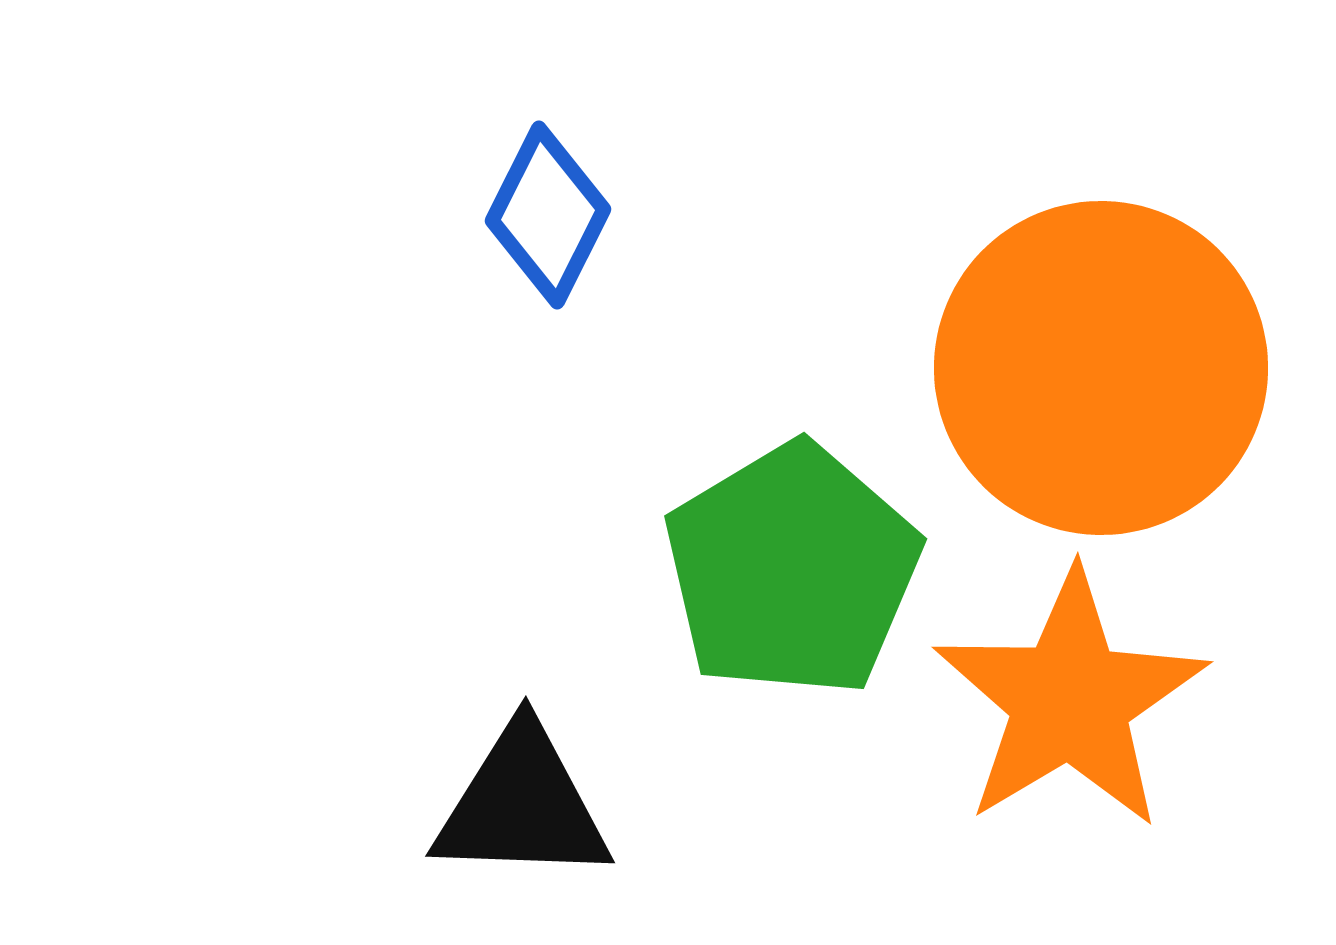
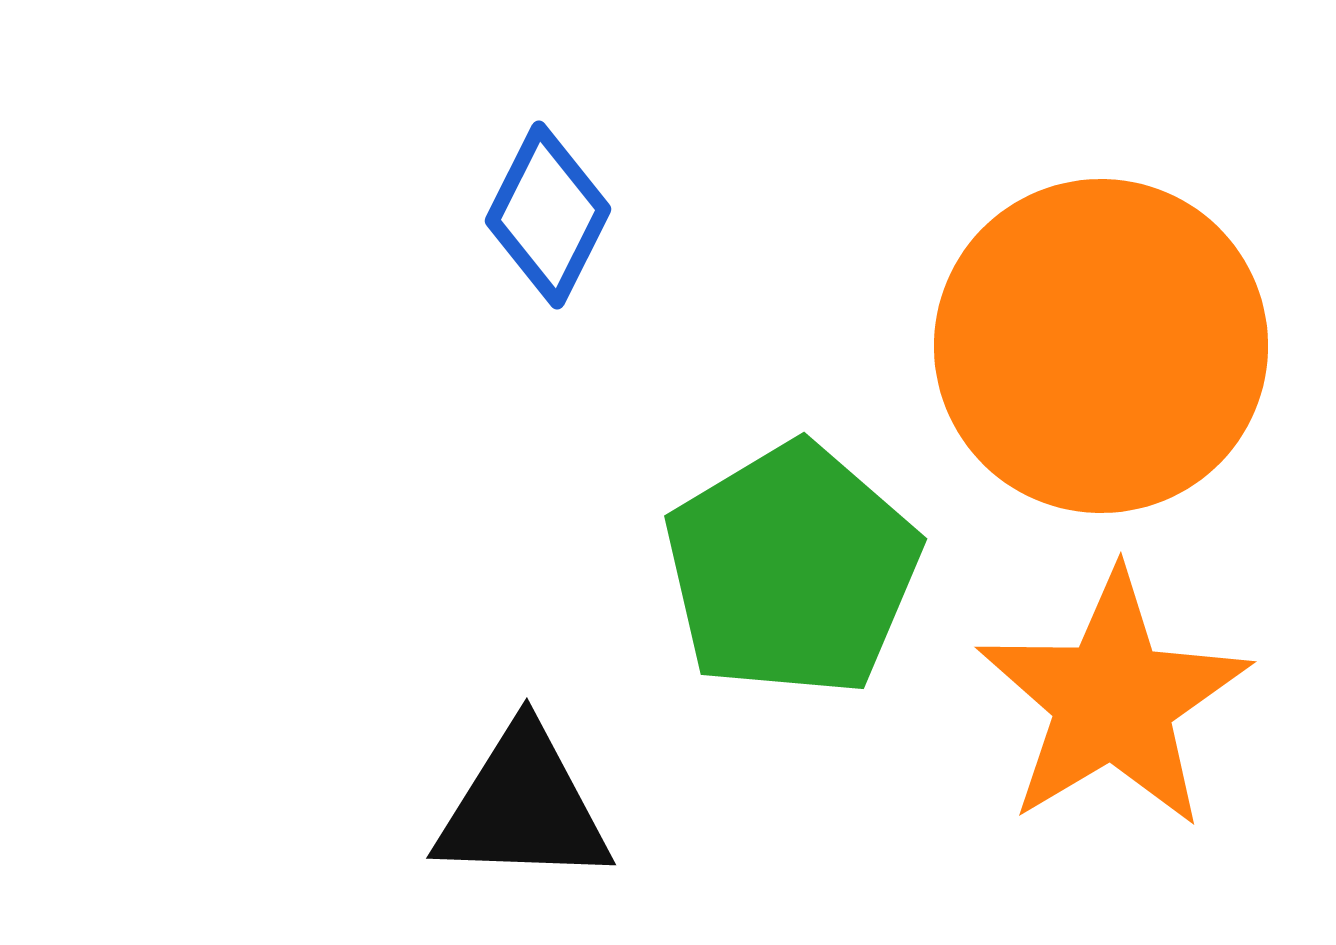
orange circle: moved 22 px up
orange star: moved 43 px right
black triangle: moved 1 px right, 2 px down
